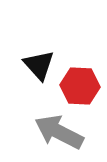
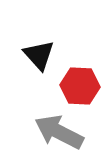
black triangle: moved 10 px up
